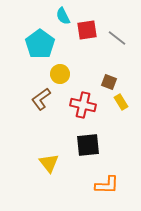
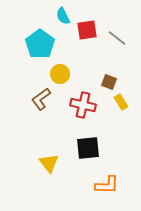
black square: moved 3 px down
